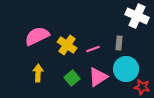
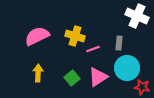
yellow cross: moved 8 px right, 9 px up; rotated 18 degrees counterclockwise
cyan circle: moved 1 px right, 1 px up
